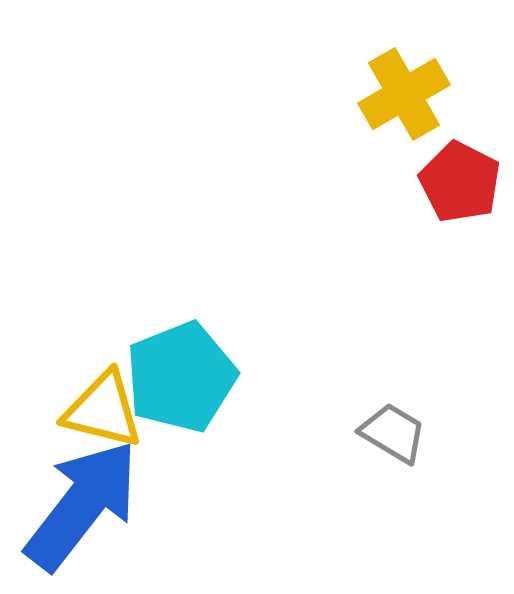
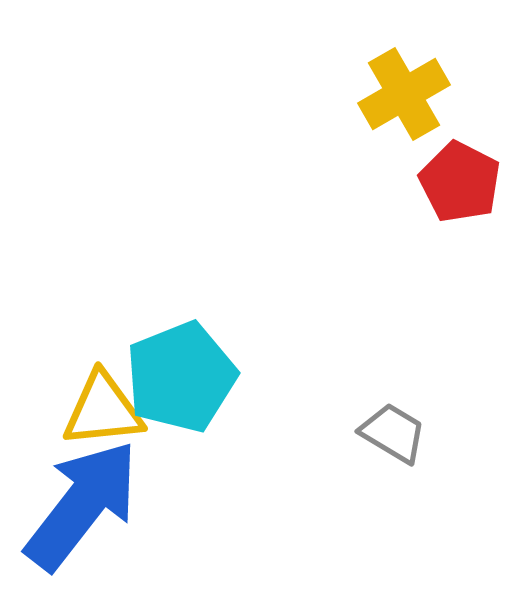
yellow triangle: rotated 20 degrees counterclockwise
